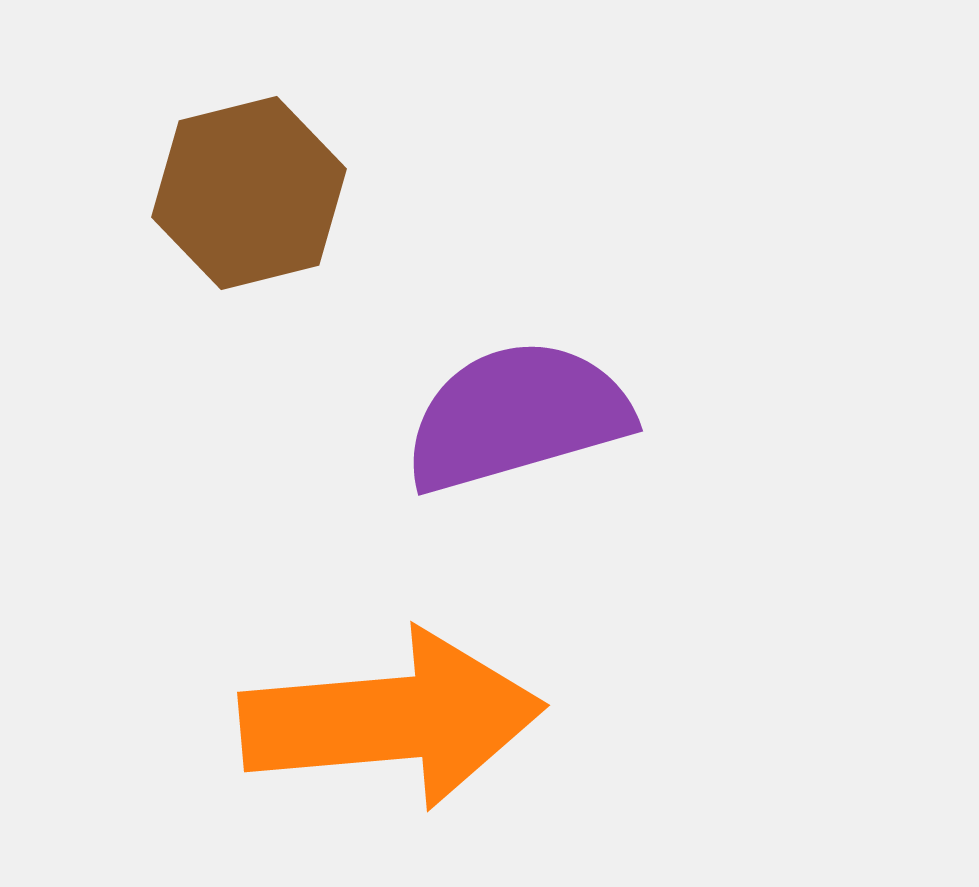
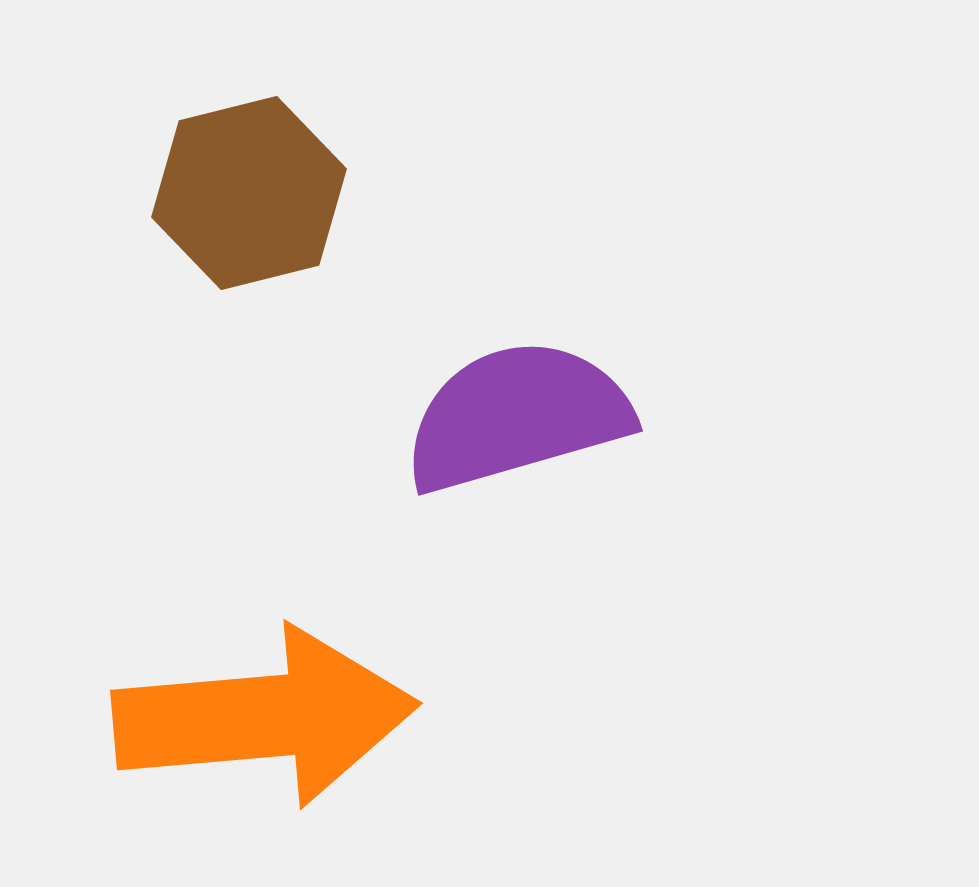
orange arrow: moved 127 px left, 2 px up
